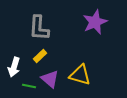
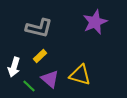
gray L-shape: rotated 80 degrees counterclockwise
green line: rotated 32 degrees clockwise
